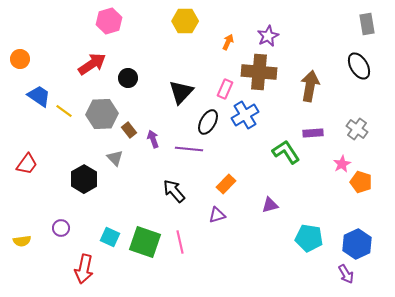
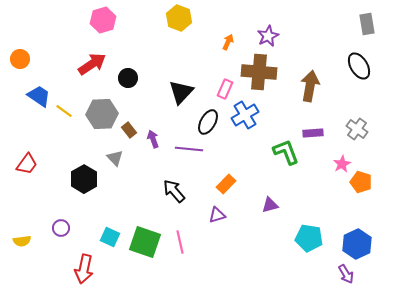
pink hexagon at (109, 21): moved 6 px left, 1 px up
yellow hexagon at (185, 21): moved 6 px left, 3 px up; rotated 20 degrees clockwise
green L-shape at (286, 152): rotated 12 degrees clockwise
